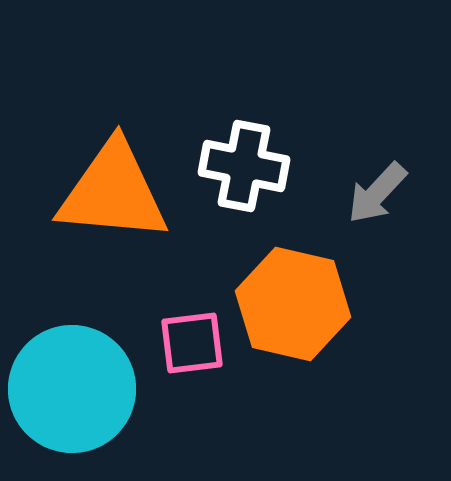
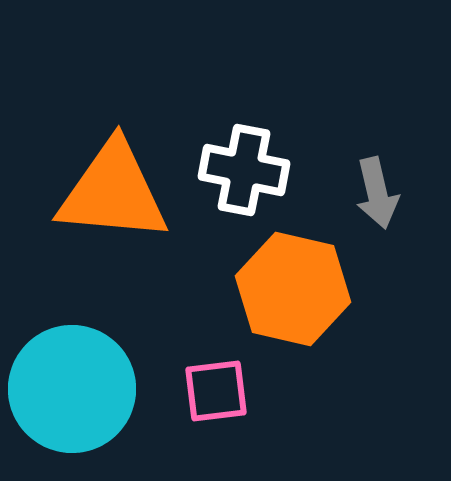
white cross: moved 4 px down
gray arrow: rotated 56 degrees counterclockwise
orange hexagon: moved 15 px up
pink square: moved 24 px right, 48 px down
